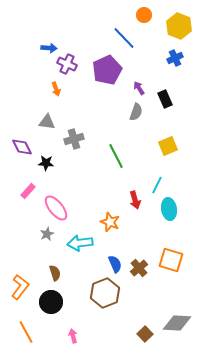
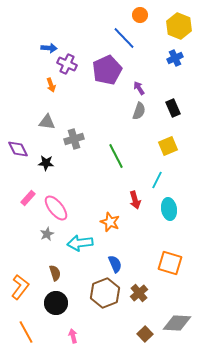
orange circle: moved 4 px left
orange arrow: moved 5 px left, 4 px up
black rectangle: moved 8 px right, 9 px down
gray semicircle: moved 3 px right, 1 px up
purple diamond: moved 4 px left, 2 px down
cyan line: moved 5 px up
pink rectangle: moved 7 px down
orange square: moved 1 px left, 3 px down
brown cross: moved 25 px down
black circle: moved 5 px right, 1 px down
